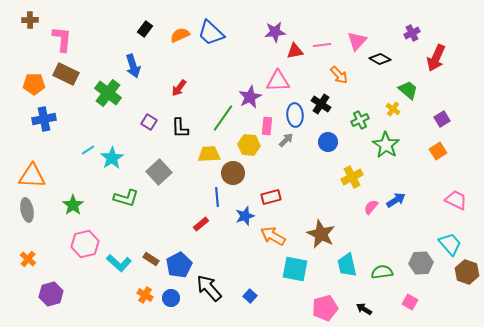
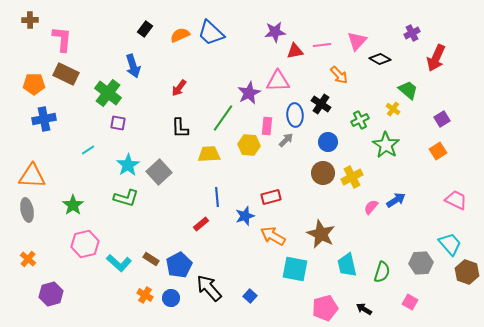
purple star at (250, 97): moved 1 px left, 4 px up
purple square at (149, 122): moved 31 px left, 1 px down; rotated 21 degrees counterclockwise
cyan star at (112, 158): moved 16 px right, 7 px down
brown circle at (233, 173): moved 90 px right
green semicircle at (382, 272): rotated 115 degrees clockwise
